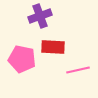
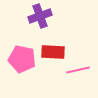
red rectangle: moved 5 px down
